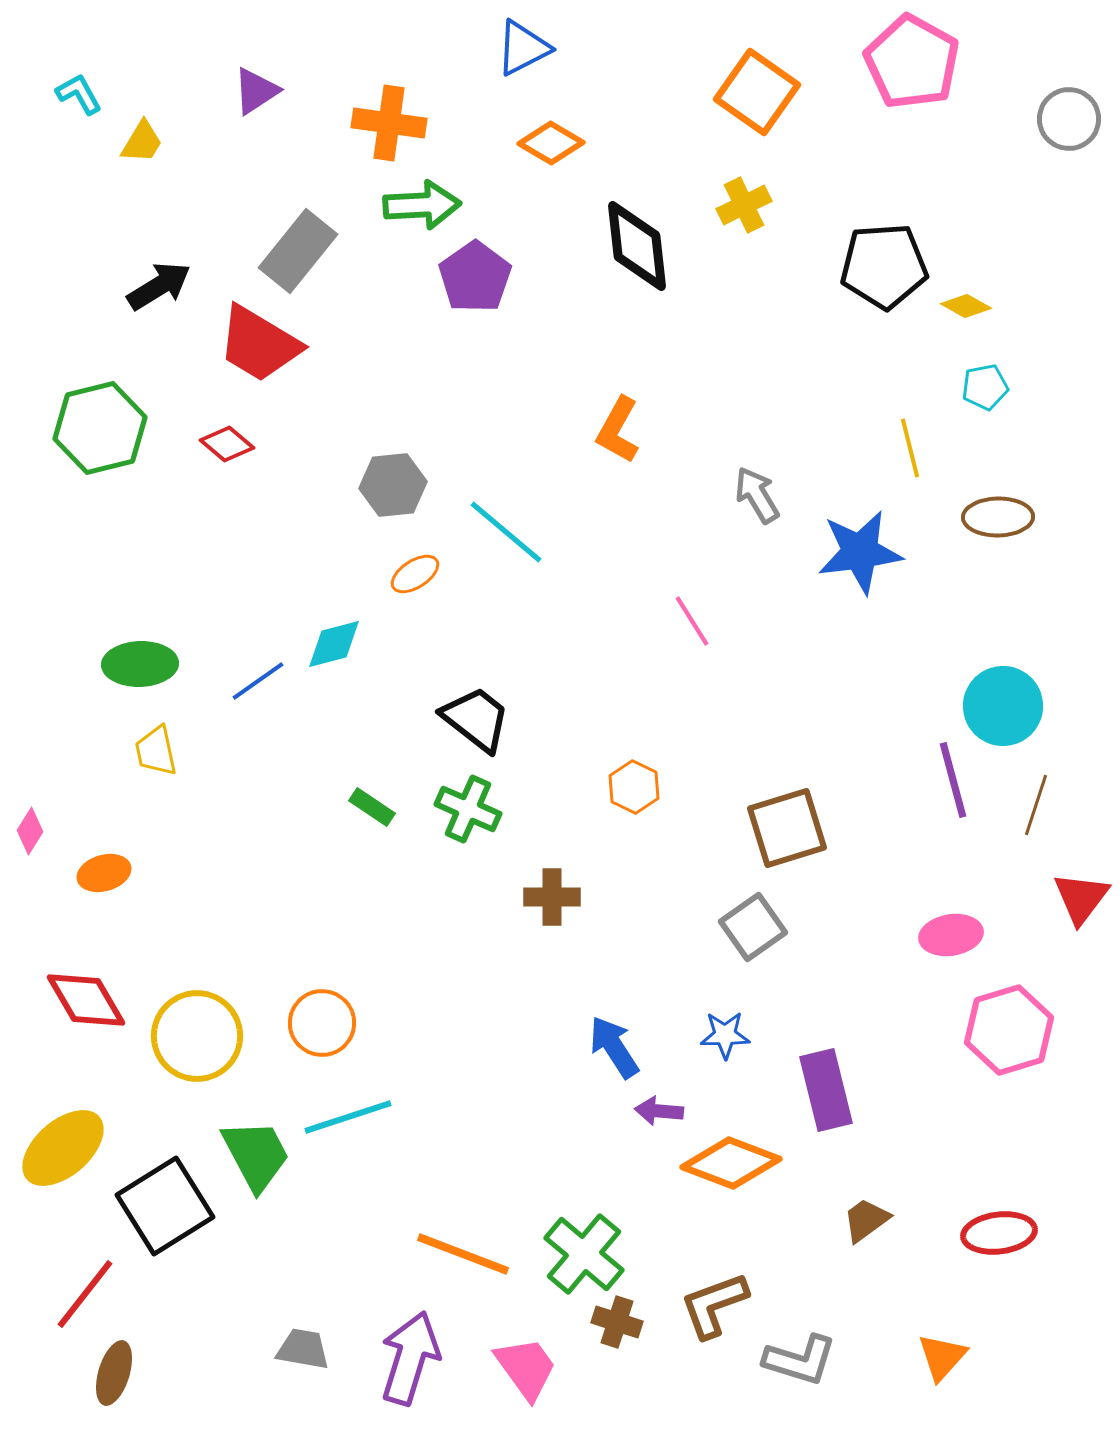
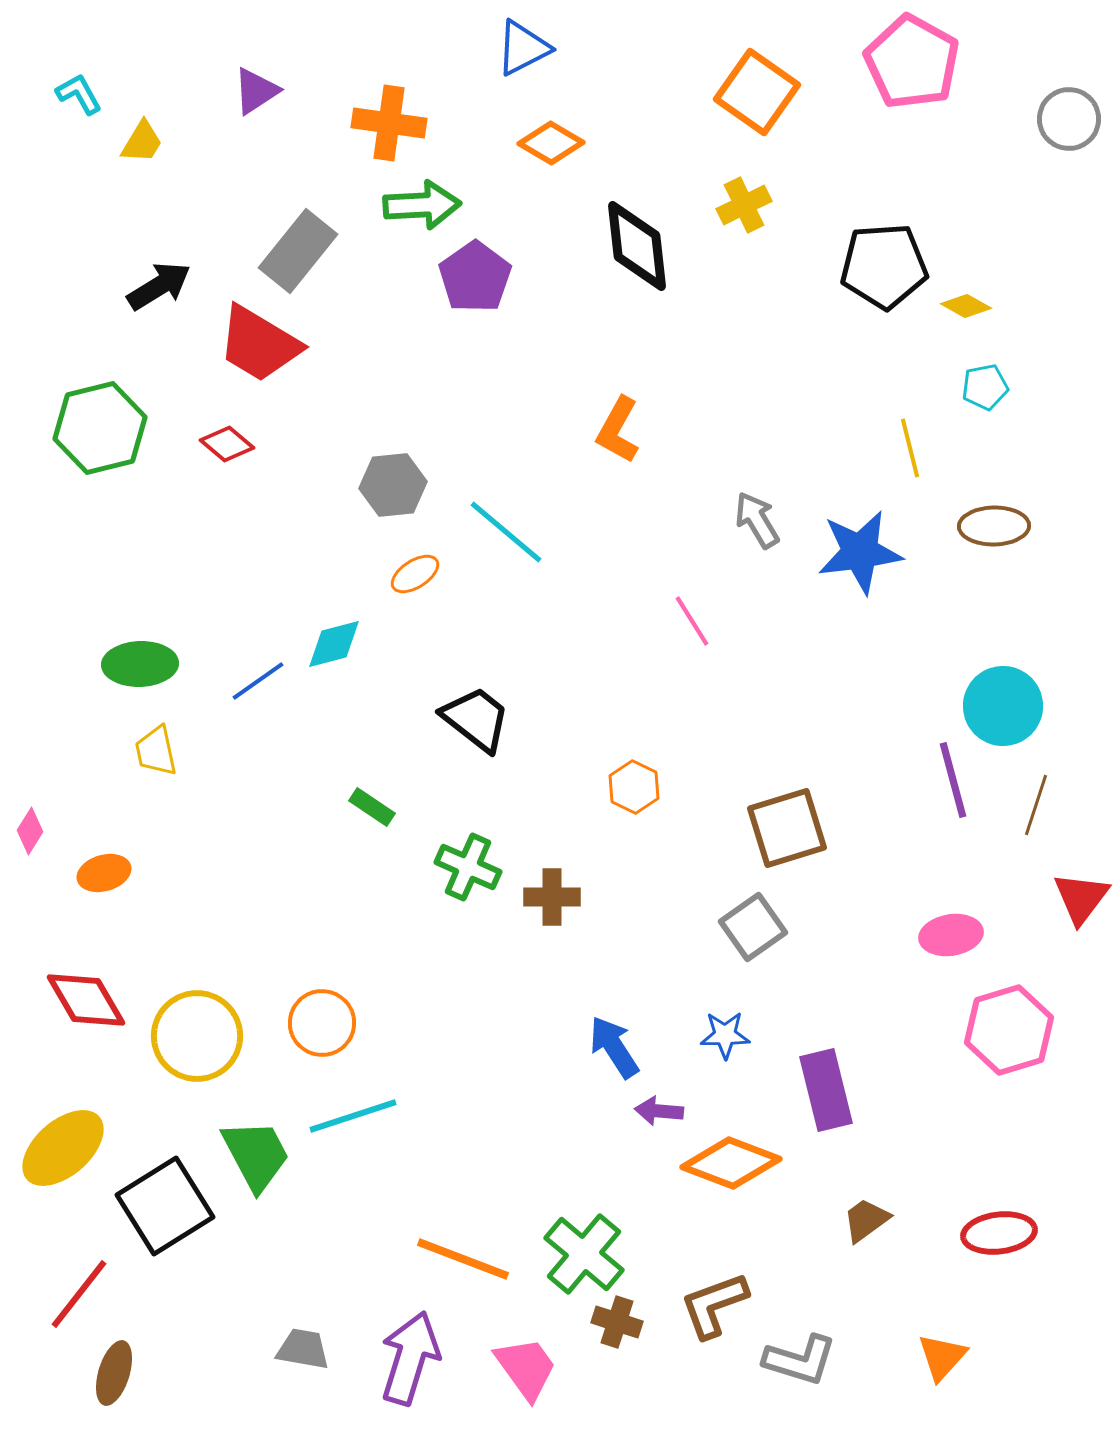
gray arrow at (757, 495): moved 25 px down
brown ellipse at (998, 517): moved 4 px left, 9 px down
green cross at (468, 809): moved 58 px down
cyan line at (348, 1117): moved 5 px right, 1 px up
orange line at (463, 1254): moved 5 px down
red line at (85, 1294): moved 6 px left
